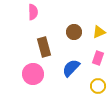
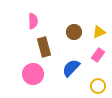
pink semicircle: moved 9 px down
pink rectangle: moved 3 px up; rotated 16 degrees clockwise
